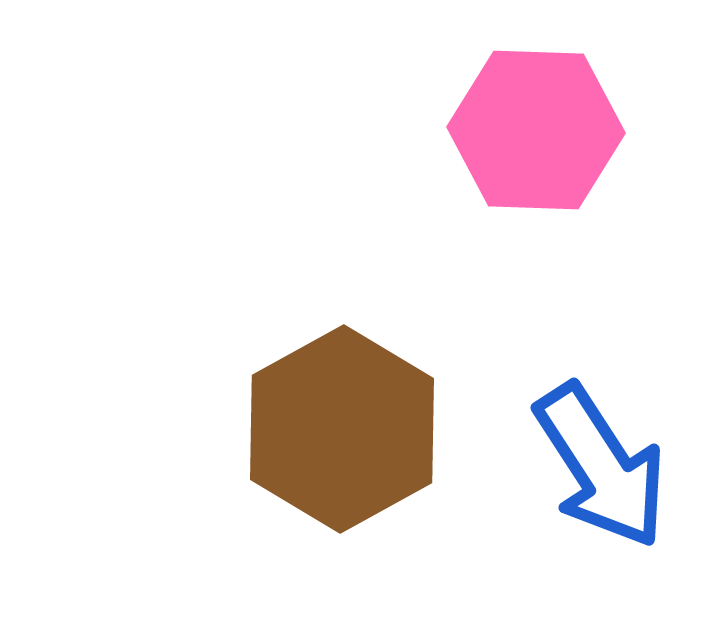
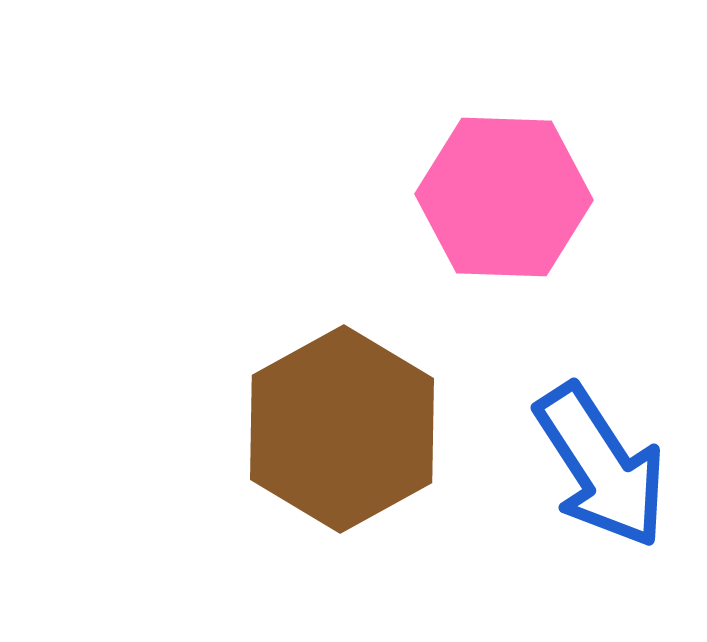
pink hexagon: moved 32 px left, 67 px down
